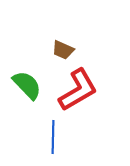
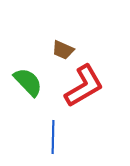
green semicircle: moved 1 px right, 3 px up
red L-shape: moved 6 px right, 4 px up
